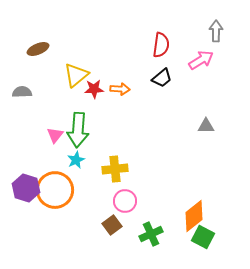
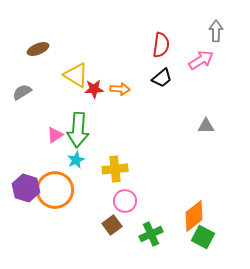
yellow triangle: rotated 48 degrees counterclockwise
gray semicircle: rotated 30 degrees counterclockwise
pink triangle: rotated 18 degrees clockwise
